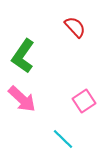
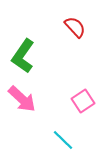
pink square: moved 1 px left
cyan line: moved 1 px down
